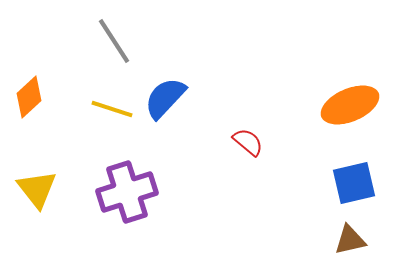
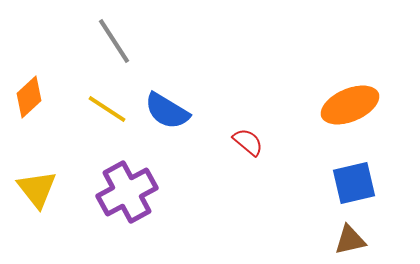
blue semicircle: moved 2 px right, 13 px down; rotated 102 degrees counterclockwise
yellow line: moved 5 px left; rotated 15 degrees clockwise
purple cross: rotated 10 degrees counterclockwise
